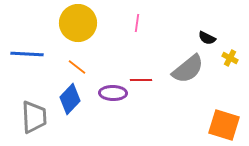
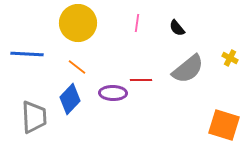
black semicircle: moved 30 px left, 10 px up; rotated 24 degrees clockwise
